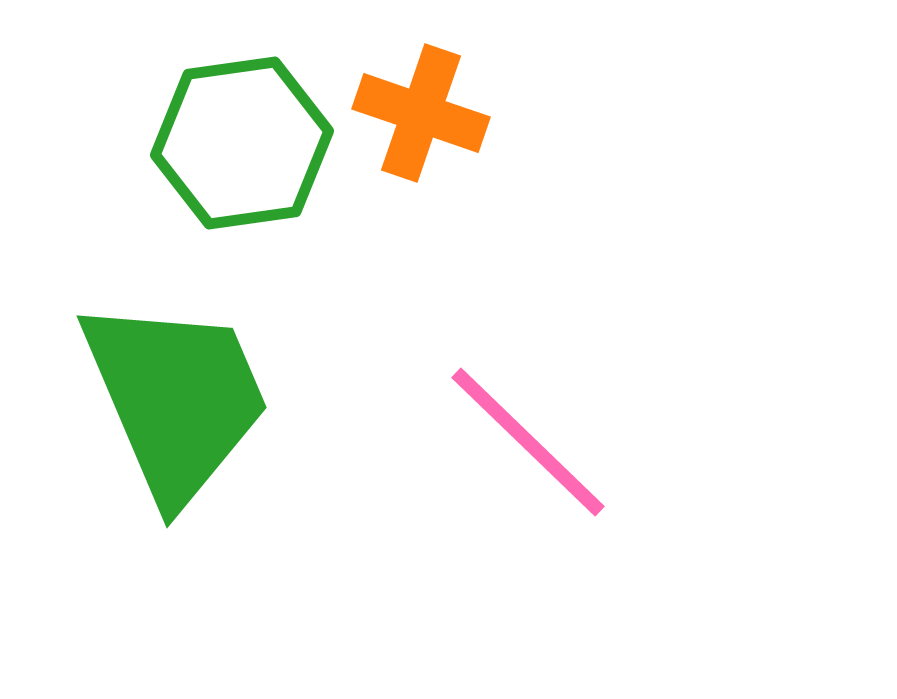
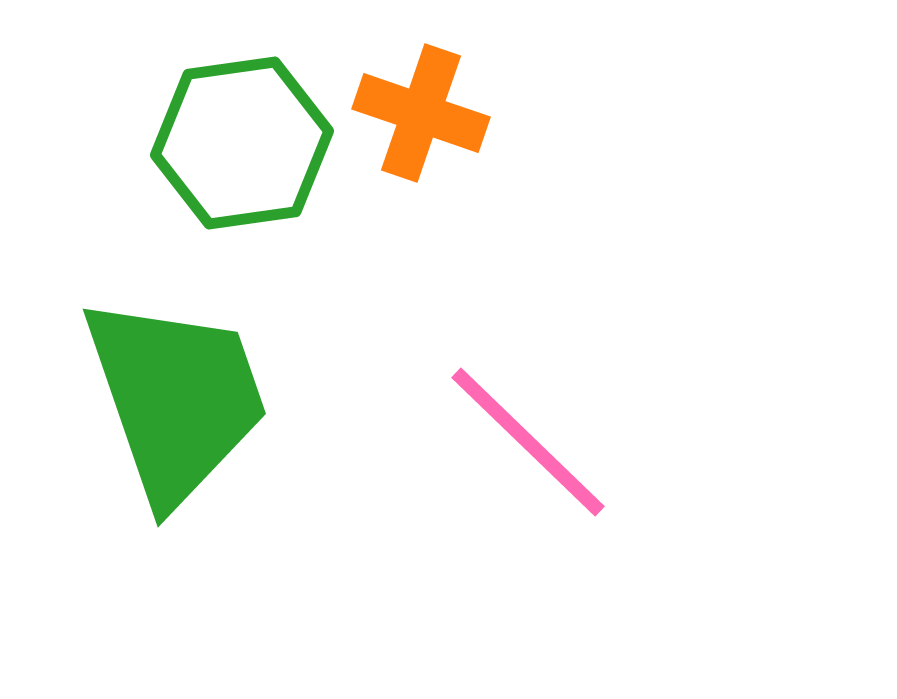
green trapezoid: rotated 4 degrees clockwise
